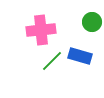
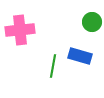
pink cross: moved 21 px left
green line: moved 1 px right, 5 px down; rotated 35 degrees counterclockwise
